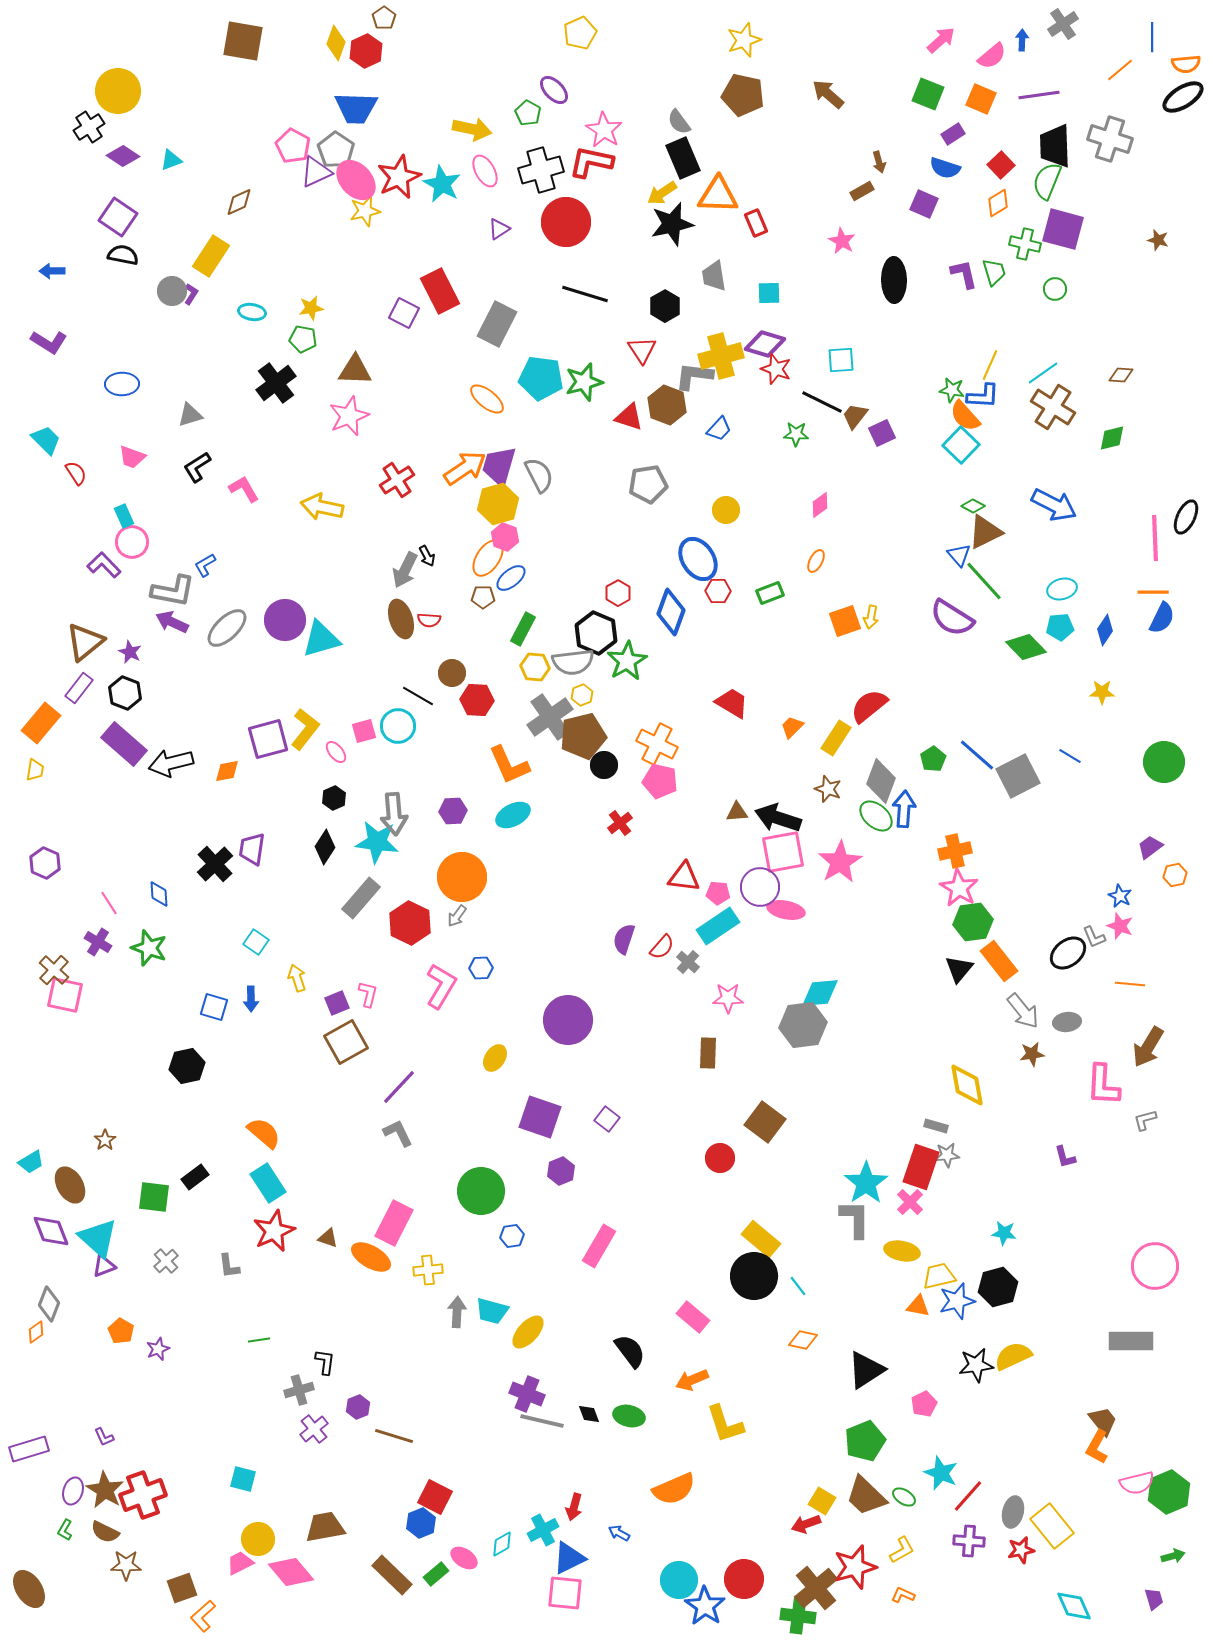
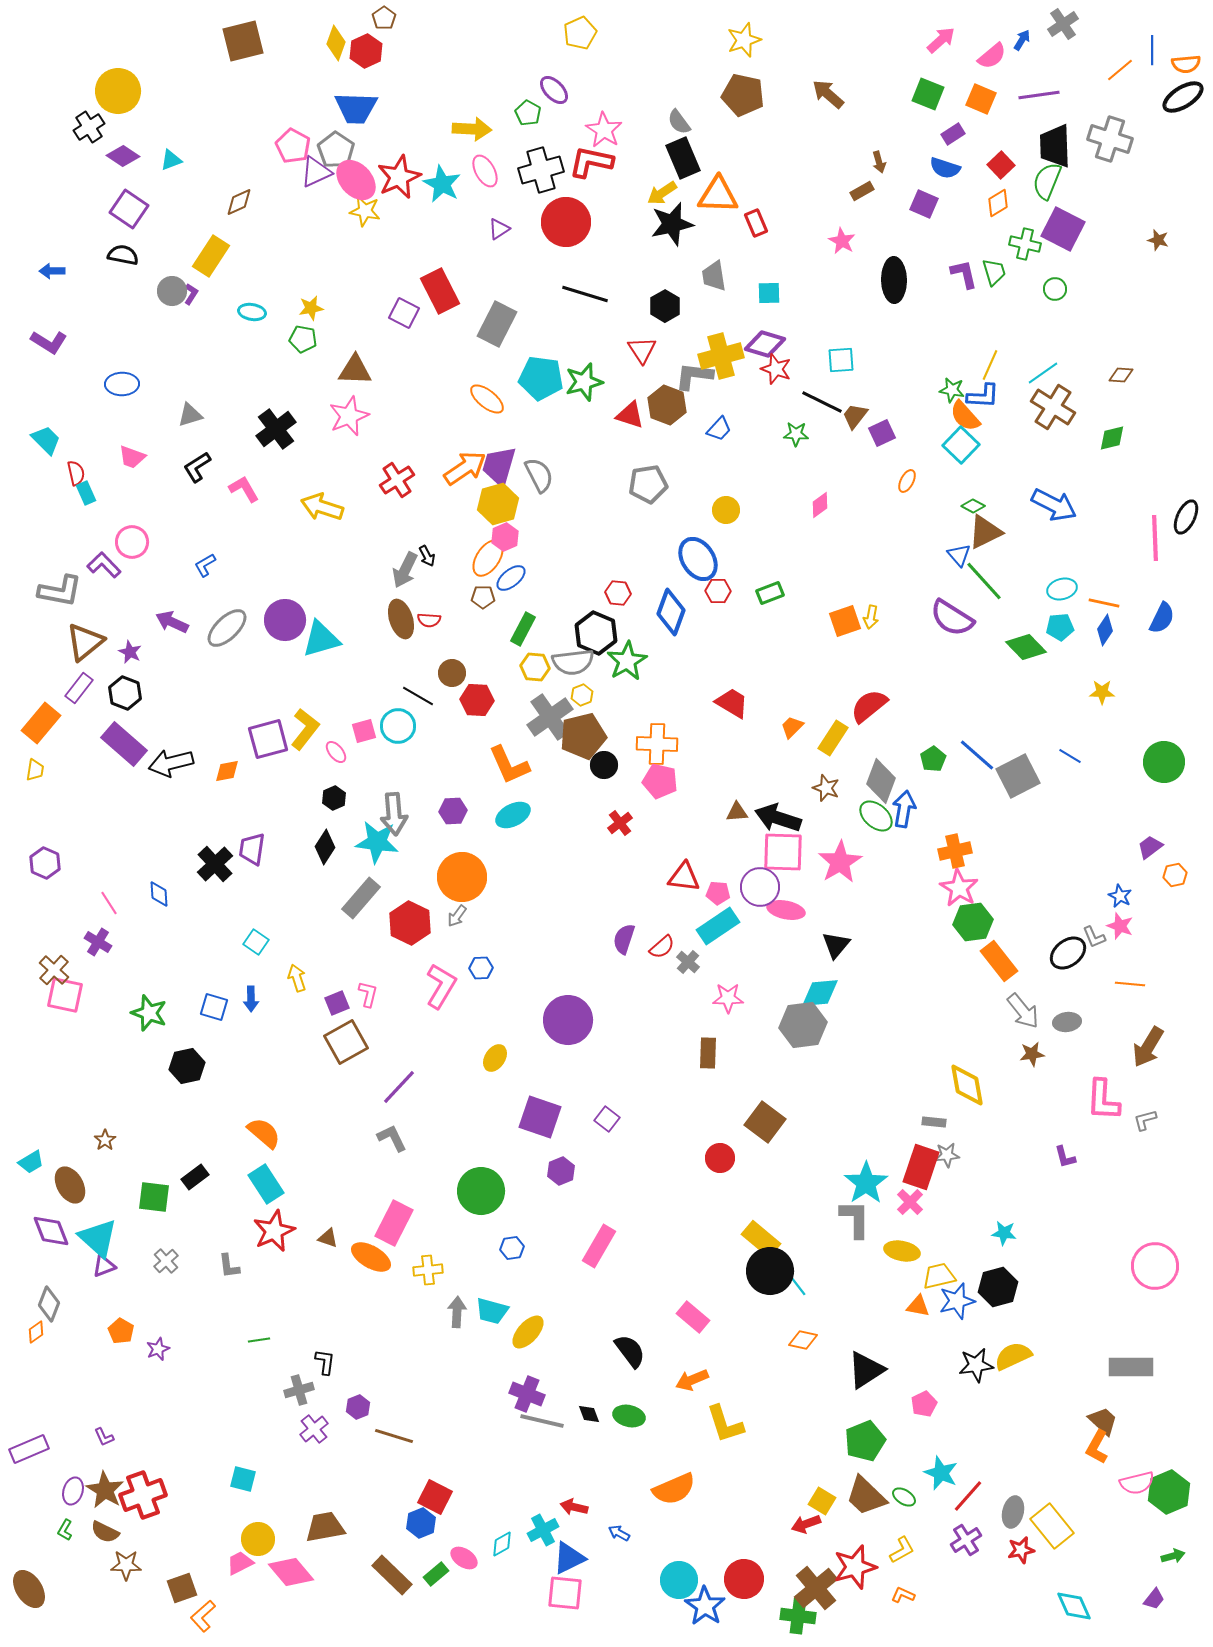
blue line at (1152, 37): moved 13 px down
blue arrow at (1022, 40): rotated 30 degrees clockwise
brown square at (243, 41): rotated 24 degrees counterclockwise
yellow arrow at (472, 129): rotated 9 degrees counterclockwise
yellow star at (365, 211): rotated 24 degrees clockwise
purple square at (118, 217): moved 11 px right, 8 px up
purple square at (1063, 229): rotated 12 degrees clockwise
black cross at (276, 383): moved 46 px down
red triangle at (629, 417): moved 1 px right, 2 px up
red semicircle at (76, 473): rotated 20 degrees clockwise
yellow arrow at (322, 507): rotated 6 degrees clockwise
cyan rectangle at (124, 516): moved 38 px left, 23 px up
pink hexagon at (505, 537): rotated 16 degrees clockwise
orange ellipse at (816, 561): moved 91 px right, 80 px up
gray L-shape at (173, 591): moved 113 px left
orange line at (1153, 592): moved 49 px left, 11 px down; rotated 12 degrees clockwise
red hexagon at (618, 593): rotated 25 degrees counterclockwise
yellow rectangle at (836, 738): moved 3 px left
orange cross at (657, 744): rotated 24 degrees counterclockwise
brown star at (828, 789): moved 2 px left, 1 px up
blue arrow at (904, 809): rotated 6 degrees clockwise
pink square at (783, 852): rotated 12 degrees clockwise
red semicircle at (662, 947): rotated 8 degrees clockwise
green star at (149, 948): moved 65 px down
black triangle at (959, 969): moved 123 px left, 24 px up
pink L-shape at (1103, 1085): moved 15 px down
gray rectangle at (936, 1126): moved 2 px left, 4 px up; rotated 10 degrees counterclockwise
gray L-shape at (398, 1133): moved 6 px left, 5 px down
cyan rectangle at (268, 1183): moved 2 px left, 1 px down
blue hexagon at (512, 1236): moved 12 px down
black circle at (754, 1276): moved 16 px right, 5 px up
gray rectangle at (1131, 1341): moved 26 px down
brown trapezoid at (1103, 1421): rotated 8 degrees counterclockwise
purple rectangle at (29, 1449): rotated 6 degrees counterclockwise
red arrow at (574, 1507): rotated 88 degrees clockwise
purple cross at (969, 1541): moved 3 px left, 1 px up; rotated 36 degrees counterclockwise
purple trapezoid at (1154, 1599): rotated 55 degrees clockwise
